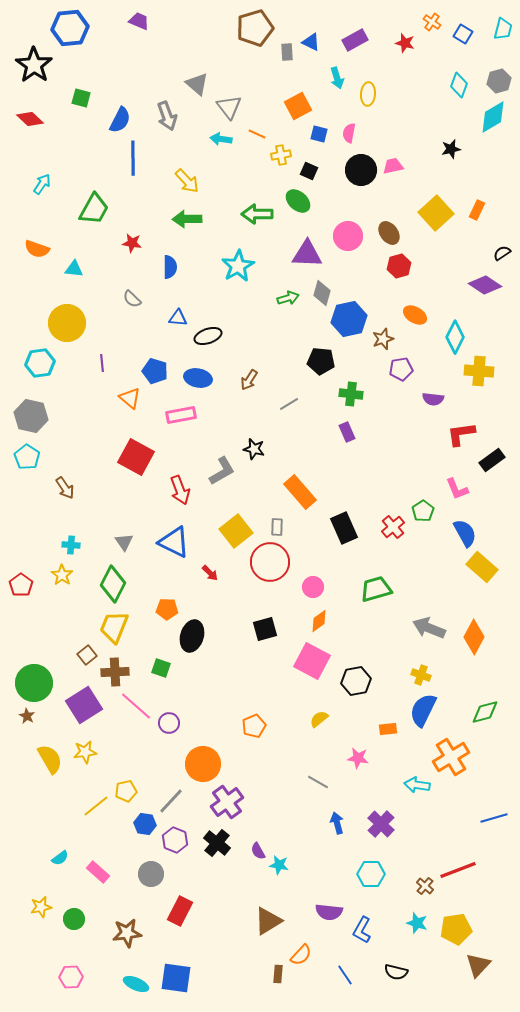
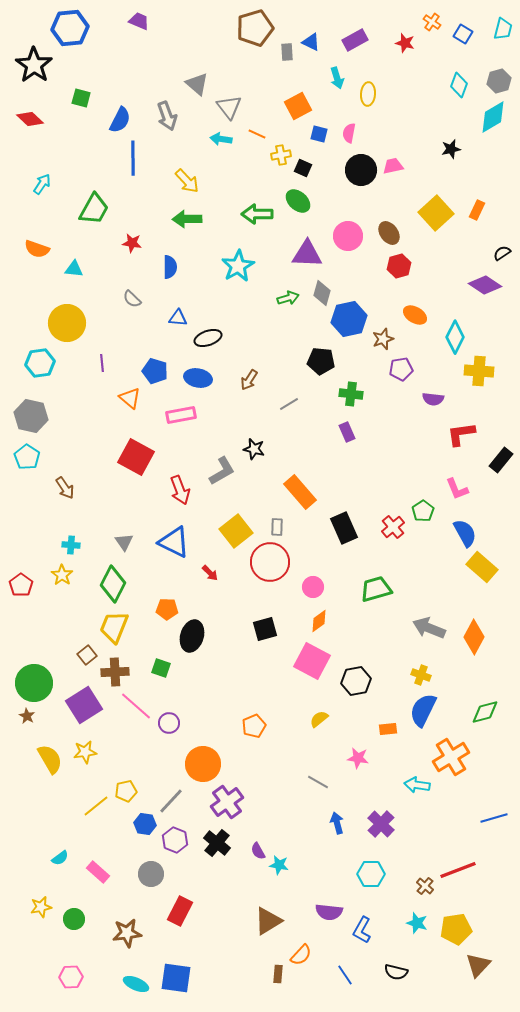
black square at (309, 171): moved 6 px left, 3 px up
black ellipse at (208, 336): moved 2 px down
black rectangle at (492, 460): moved 9 px right; rotated 15 degrees counterclockwise
